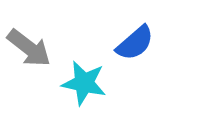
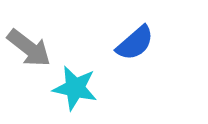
cyan star: moved 9 px left, 5 px down
